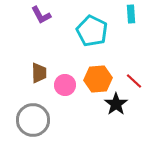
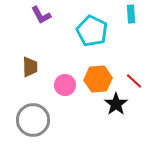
brown trapezoid: moved 9 px left, 6 px up
